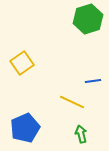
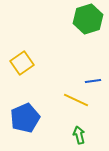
yellow line: moved 4 px right, 2 px up
blue pentagon: moved 10 px up
green arrow: moved 2 px left, 1 px down
